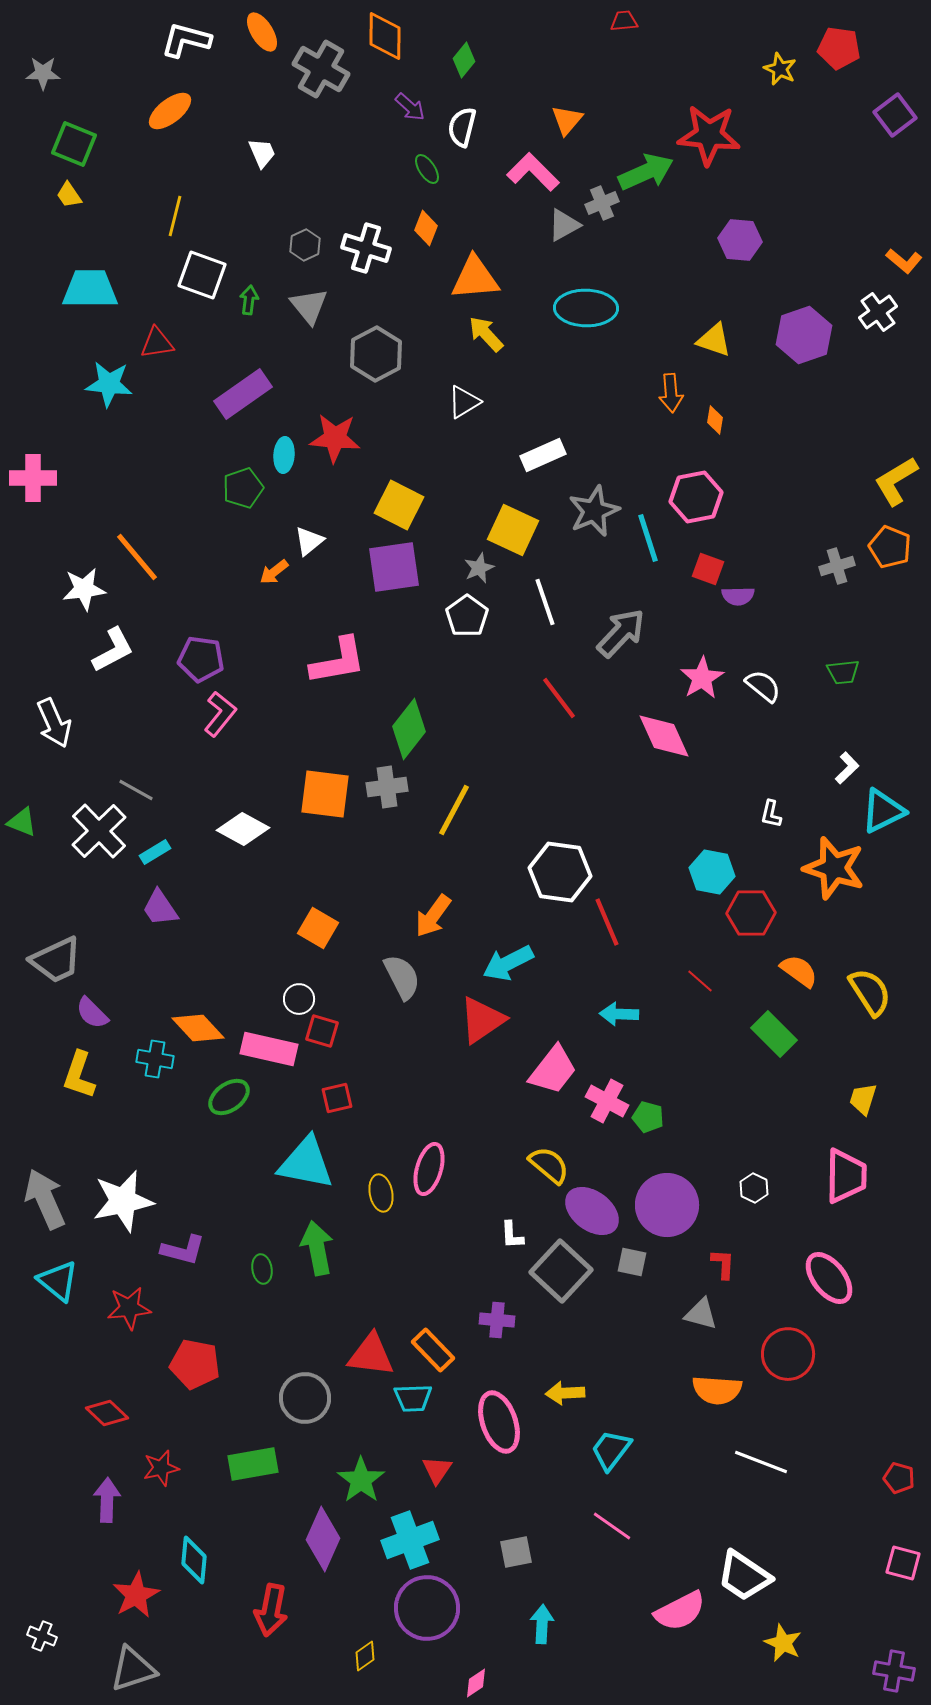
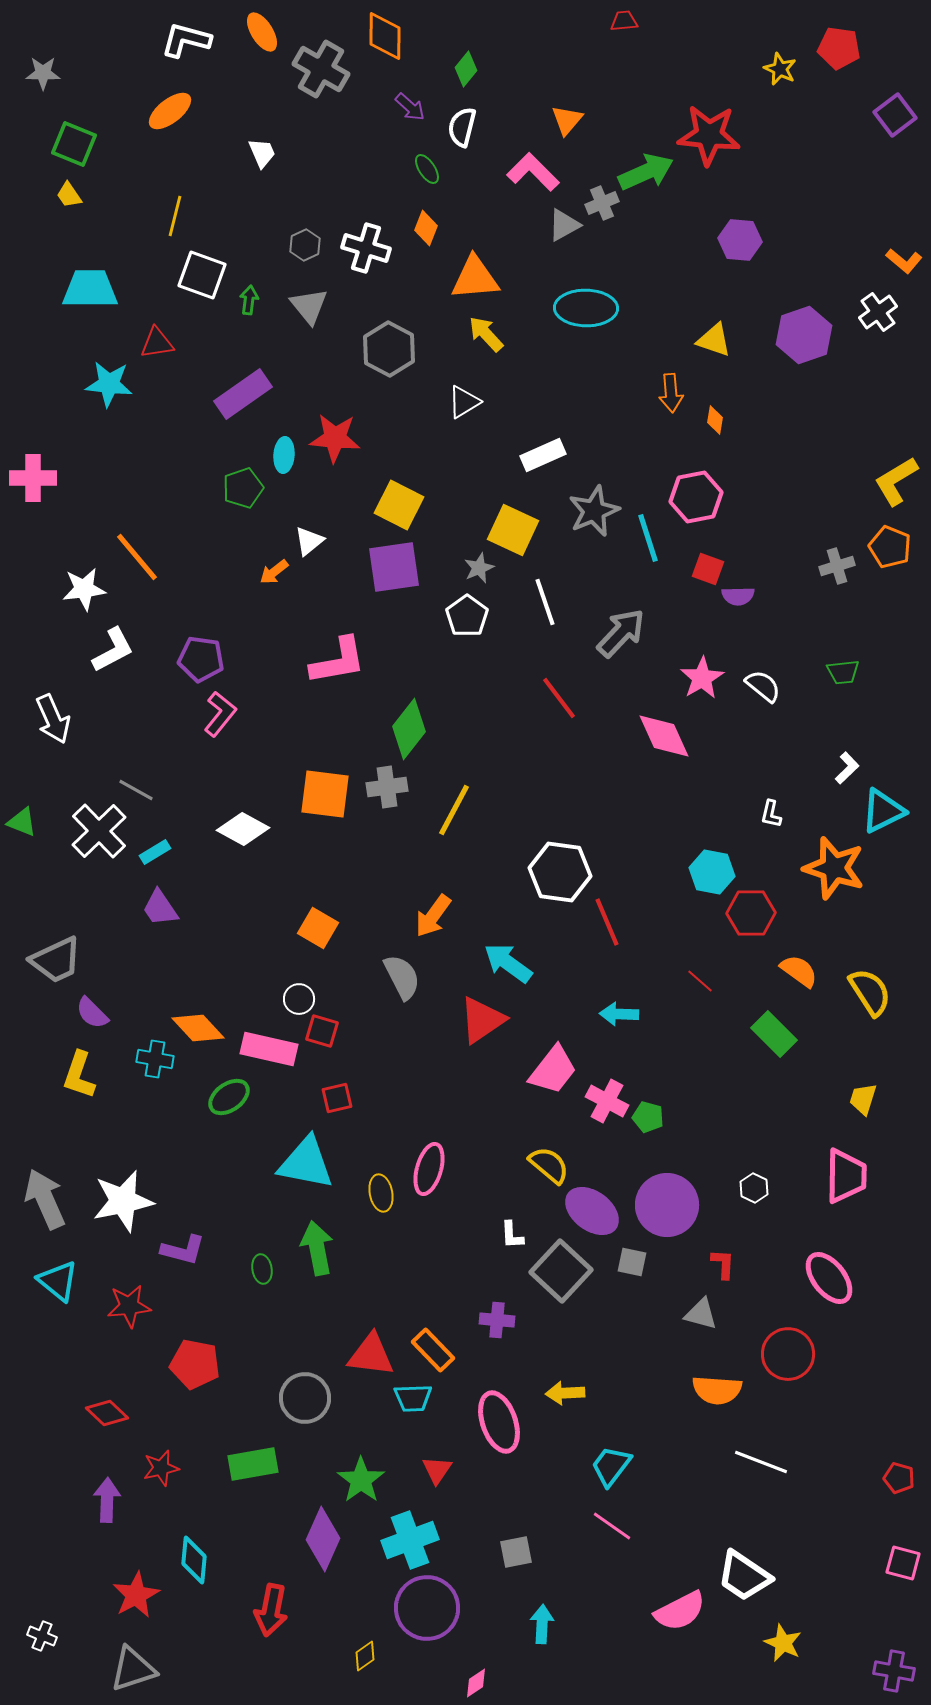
green diamond at (464, 60): moved 2 px right, 9 px down
gray hexagon at (376, 354): moved 13 px right, 5 px up; rotated 4 degrees counterclockwise
white arrow at (54, 723): moved 1 px left, 4 px up
cyan arrow at (508, 963): rotated 63 degrees clockwise
red star at (129, 1308): moved 2 px up
cyan trapezoid at (611, 1450): moved 16 px down
